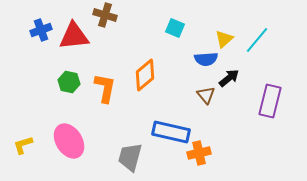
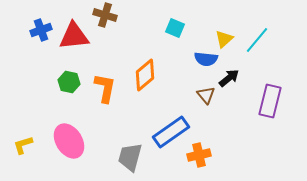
blue semicircle: rotated 10 degrees clockwise
blue rectangle: rotated 48 degrees counterclockwise
orange cross: moved 2 px down
